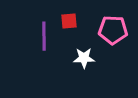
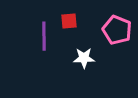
pink pentagon: moved 4 px right; rotated 20 degrees clockwise
